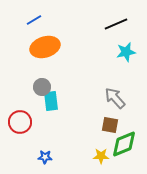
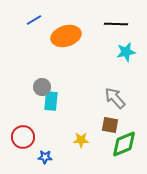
black line: rotated 25 degrees clockwise
orange ellipse: moved 21 px right, 11 px up
cyan rectangle: rotated 12 degrees clockwise
red circle: moved 3 px right, 15 px down
yellow star: moved 20 px left, 16 px up
